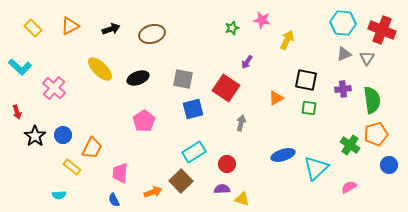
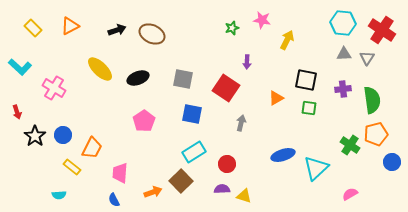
black arrow at (111, 29): moved 6 px right, 1 px down
red cross at (382, 30): rotated 12 degrees clockwise
brown ellipse at (152, 34): rotated 40 degrees clockwise
gray triangle at (344, 54): rotated 21 degrees clockwise
purple arrow at (247, 62): rotated 32 degrees counterclockwise
pink cross at (54, 88): rotated 10 degrees counterclockwise
blue square at (193, 109): moved 1 px left, 5 px down; rotated 25 degrees clockwise
blue circle at (389, 165): moved 3 px right, 3 px up
pink semicircle at (349, 187): moved 1 px right, 7 px down
yellow triangle at (242, 199): moved 2 px right, 3 px up
